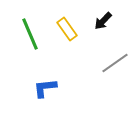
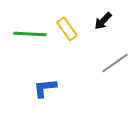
green line: rotated 64 degrees counterclockwise
